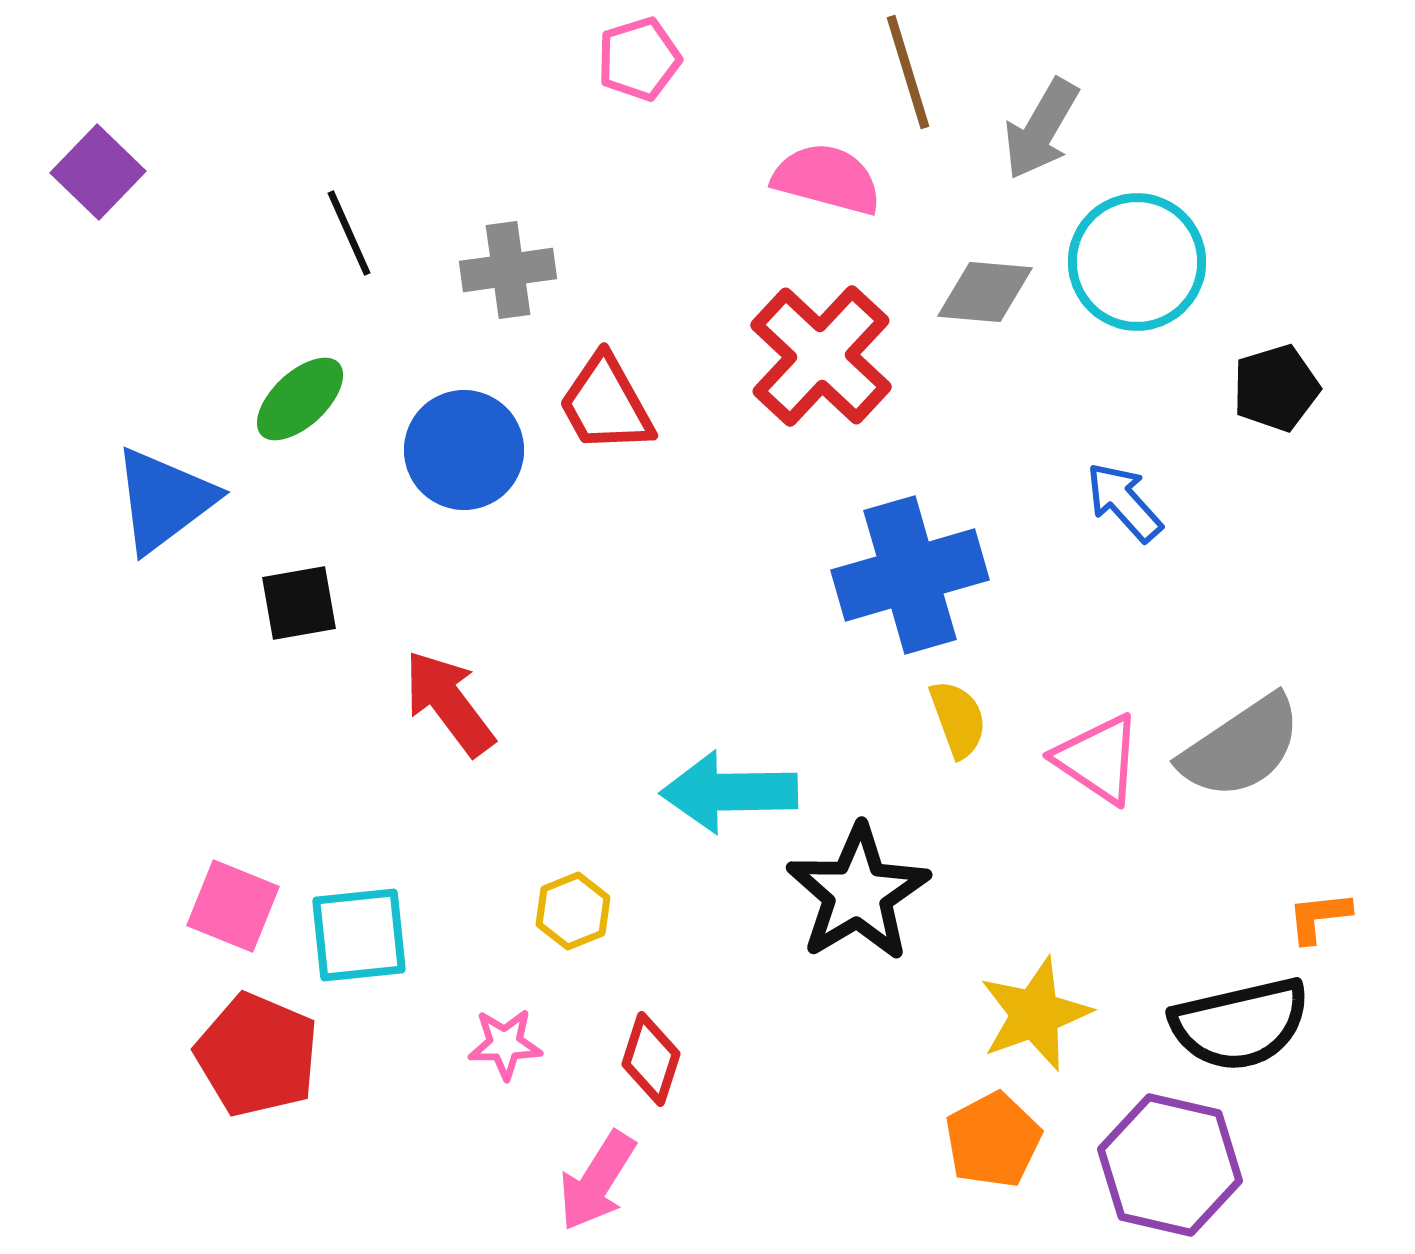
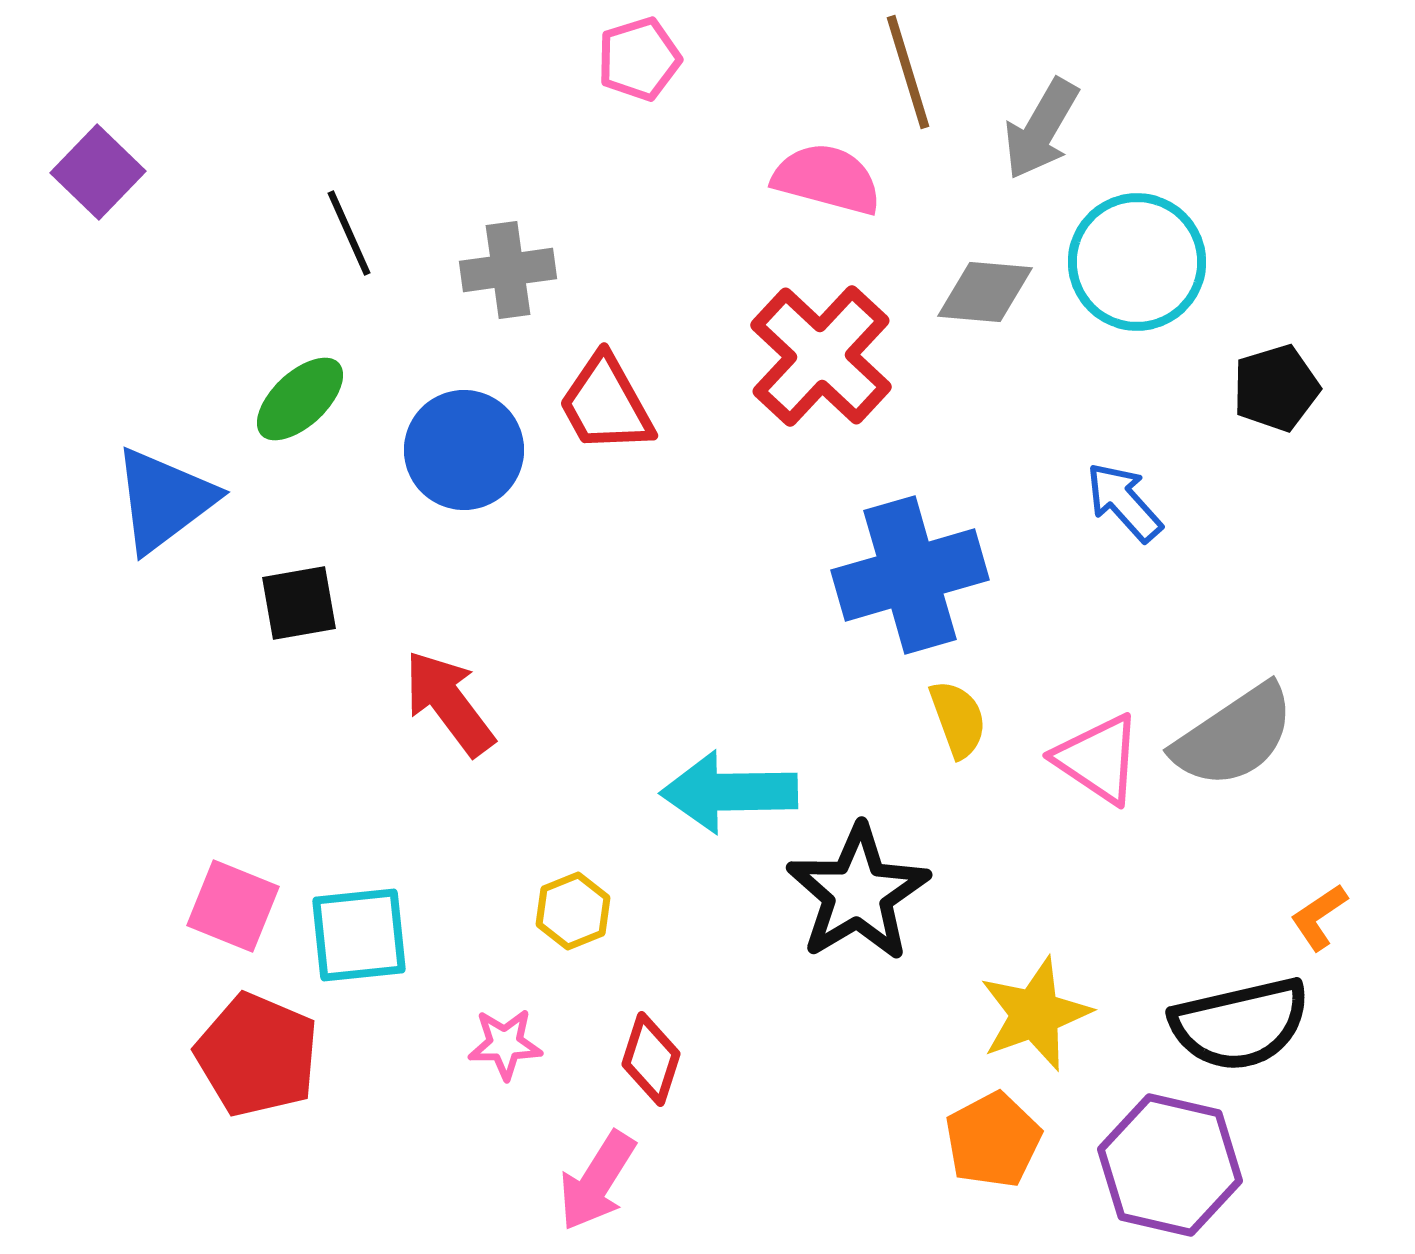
gray semicircle: moved 7 px left, 11 px up
orange L-shape: rotated 28 degrees counterclockwise
